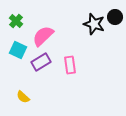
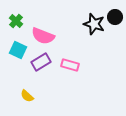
pink semicircle: rotated 115 degrees counterclockwise
pink rectangle: rotated 66 degrees counterclockwise
yellow semicircle: moved 4 px right, 1 px up
